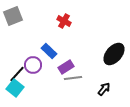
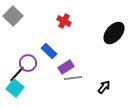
gray square: rotated 24 degrees counterclockwise
black ellipse: moved 21 px up
purple circle: moved 5 px left, 2 px up
black arrow: moved 2 px up
